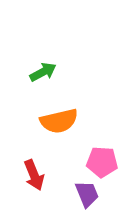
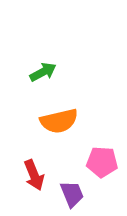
purple trapezoid: moved 15 px left
